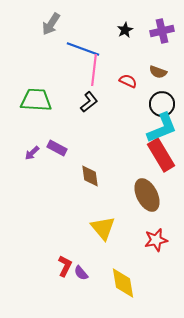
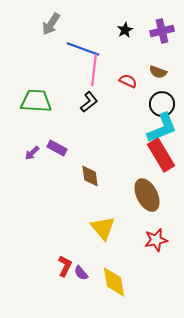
green trapezoid: moved 1 px down
yellow diamond: moved 9 px left, 1 px up
